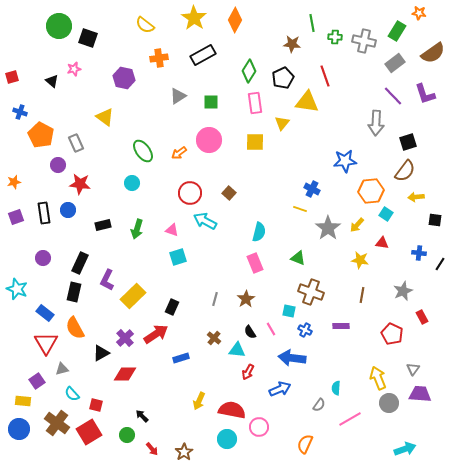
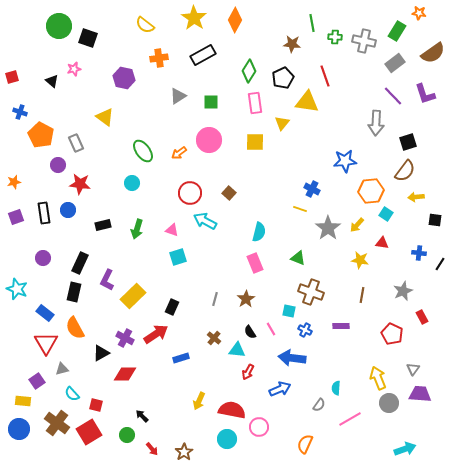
purple cross at (125, 338): rotated 18 degrees counterclockwise
